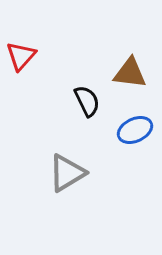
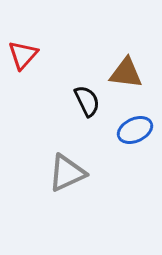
red triangle: moved 2 px right, 1 px up
brown triangle: moved 4 px left
gray triangle: rotated 6 degrees clockwise
